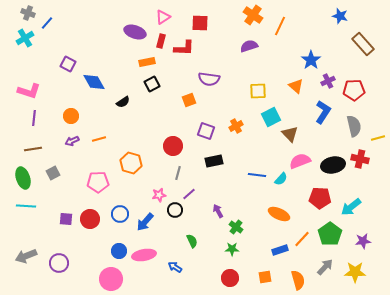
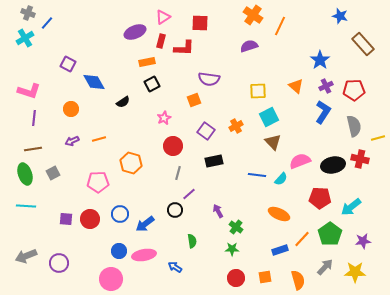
purple ellipse at (135, 32): rotated 40 degrees counterclockwise
blue star at (311, 60): moved 9 px right
purple cross at (328, 81): moved 2 px left, 5 px down
orange square at (189, 100): moved 5 px right
orange circle at (71, 116): moved 7 px up
cyan square at (271, 117): moved 2 px left
purple square at (206, 131): rotated 18 degrees clockwise
brown triangle at (290, 134): moved 17 px left, 8 px down
green ellipse at (23, 178): moved 2 px right, 4 px up
pink star at (159, 195): moved 5 px right, 77 px up; rotated 16 degrees counterclockwise
blue arrow at (145, 222): moved 2 px down; rotated 12 degrees clockwise
green semicircle at (192, 241): rotated 16 degrees clockwise
red circle at (230, 278): moved 6 px right
